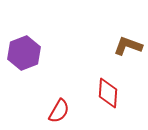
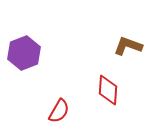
red diamond: moved 3 px up
